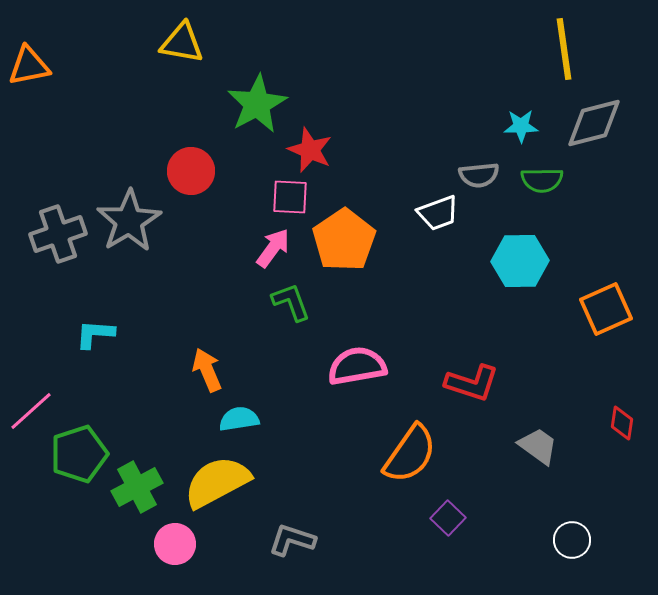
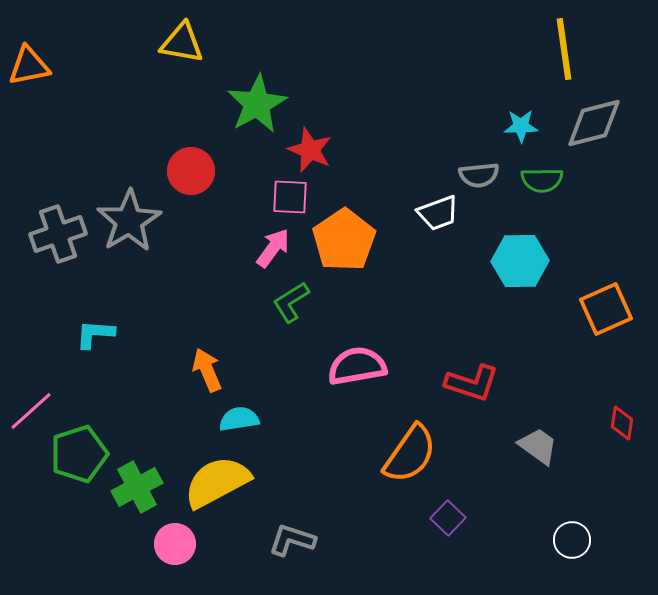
green L-shape: rotated 102 degrees counterclockwise
